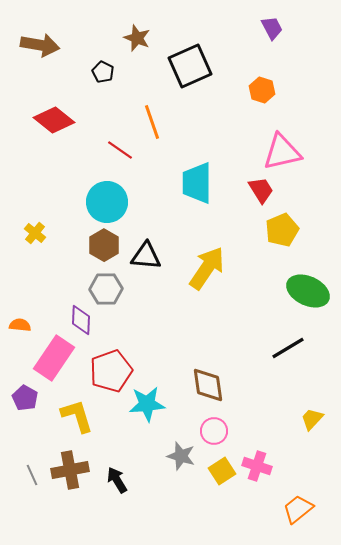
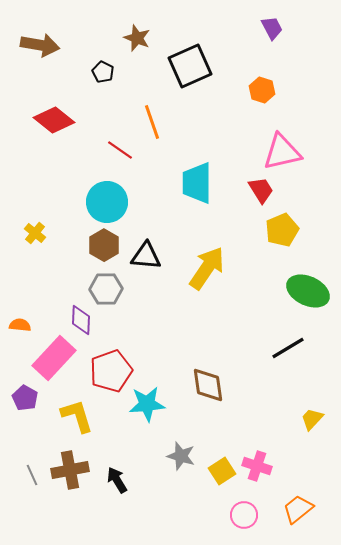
pink rectangle: rotated 9 degrees clockwise
pink circle: moved 30 px right, 84 px down
